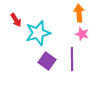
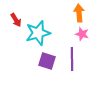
purple square: rotated 18 degrees counterclockwise
